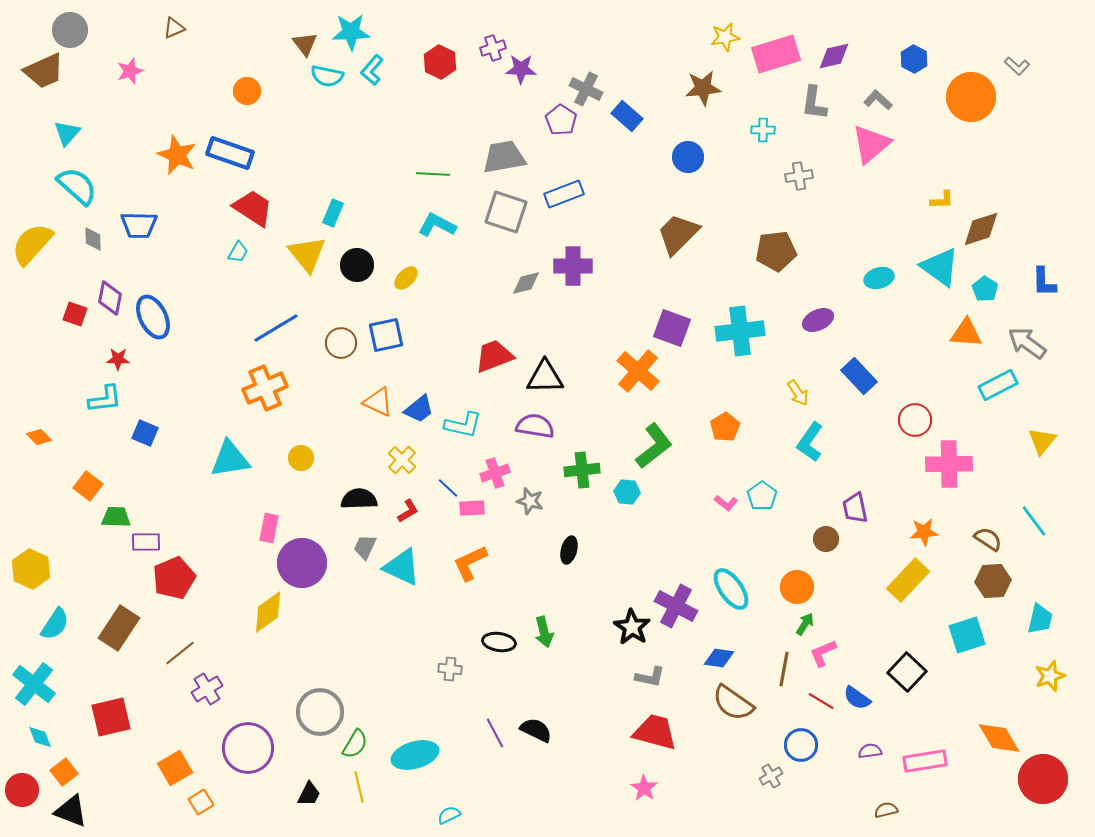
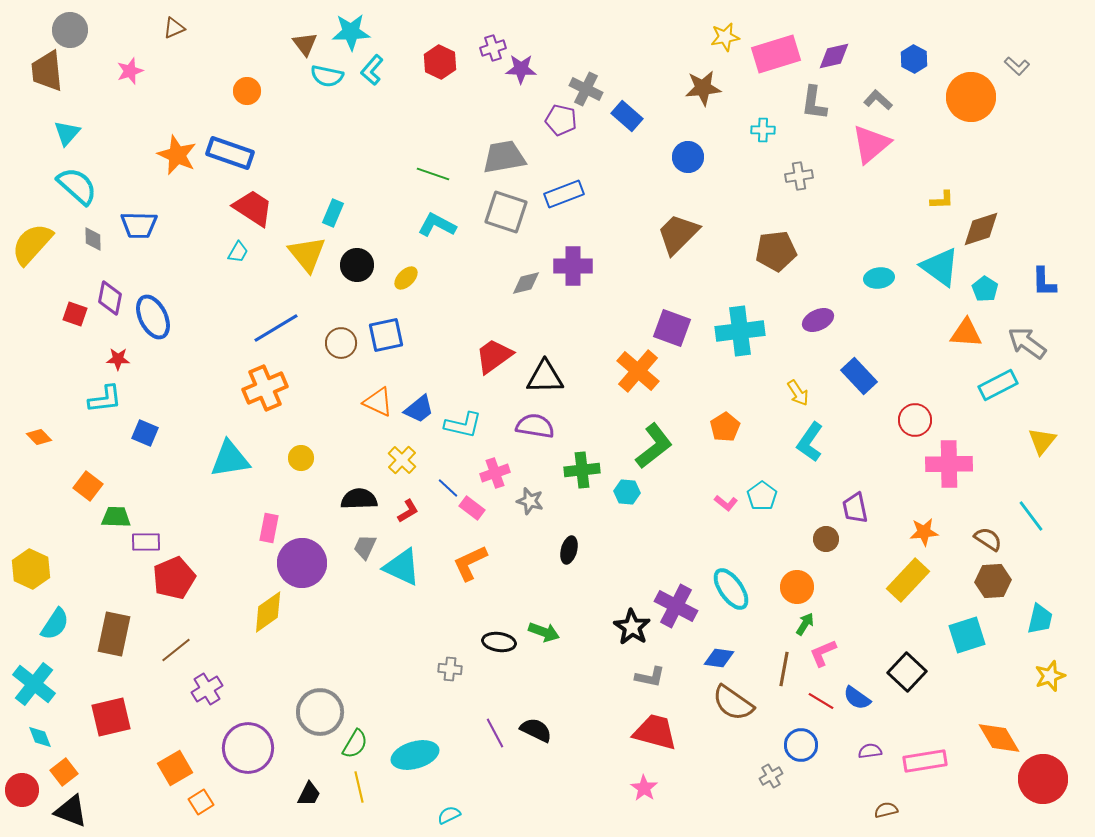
brown trapezoid at (44, 71): moved 3 px right; rotated 108 degrees clockwise
purple pentagon at (561, 120): rotated 20 degrees counterclockwise
green line at (433, 174): rotated 16 degrees clockwise
cyan ellipse at (879, 278): rotated 8 degrees clockwise
red trapezoid at (494, 356): rotated 15 degrees counterclockwise
pink rectangle at (472, 508): rotated 40 degrees clockwise
cyan line at (1034, 521): moved 3 px left, 5 px up
brown rectangle at (119, 628): moved 5 px left, 6 px down; rotated 21 degrees counterclockwise
green arrow at (544, 632): rotated 56 degrees counterclockwise
brown line at (180, 653): moved 4 px left, 3 px up
